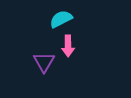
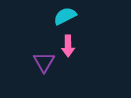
cyan semicircle: moved 4 px right, 3 px up
